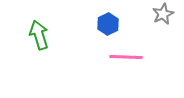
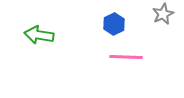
blue hexagon: moved 6 px right
green arrow: rotated 64 degrees counterclockwise
